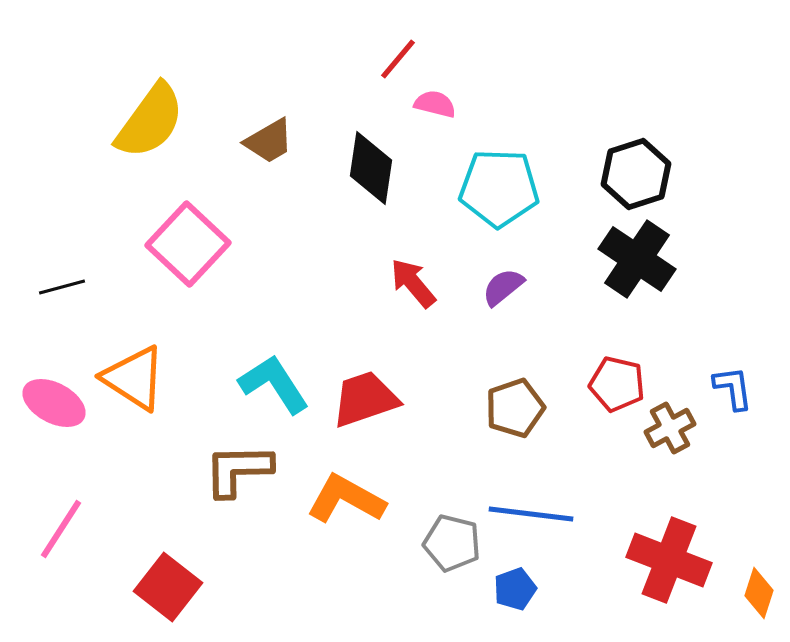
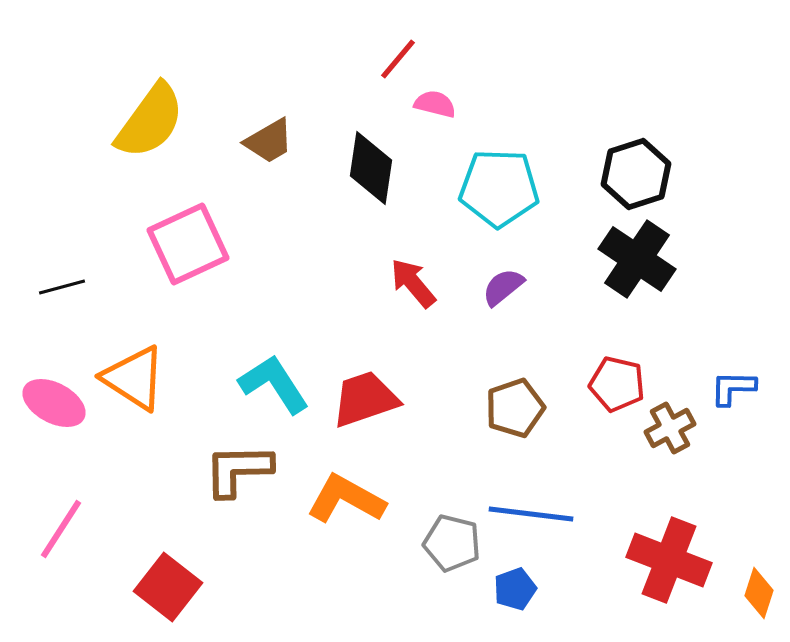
pink square: rotated 22 degrees clockwise
blue L-shape: rotated 81 degrees counterclockwise
